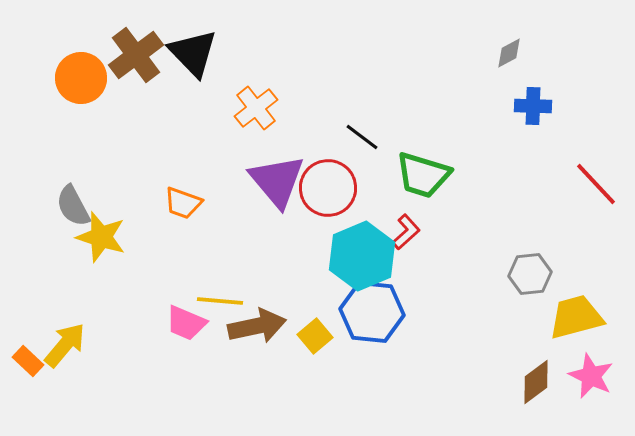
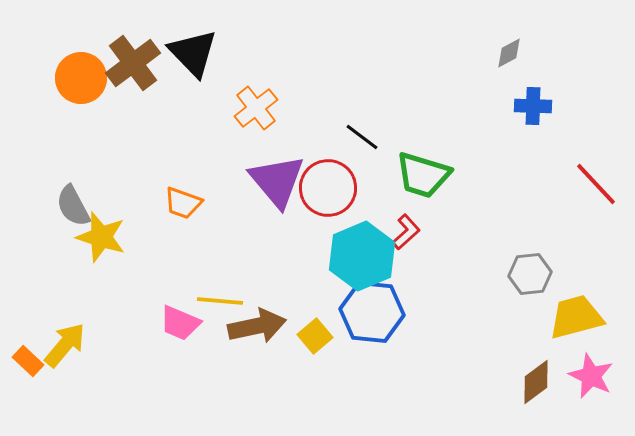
brown cross: moved 3 px left, 8 px down
pink trapezoid: moved 6 px left
